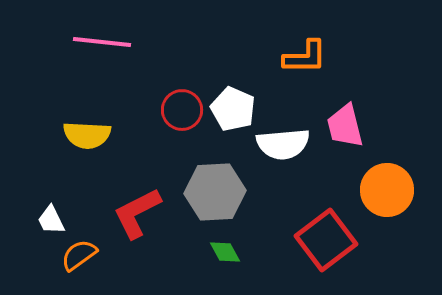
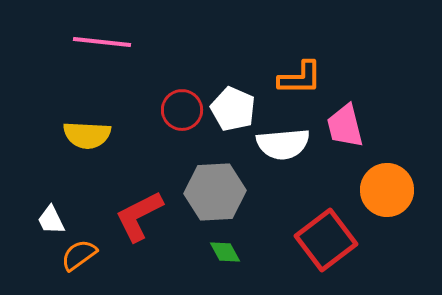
orange L-shape: moved 5 px left, 21 px down
red L-shape: moved 2 px right, 3 px down
